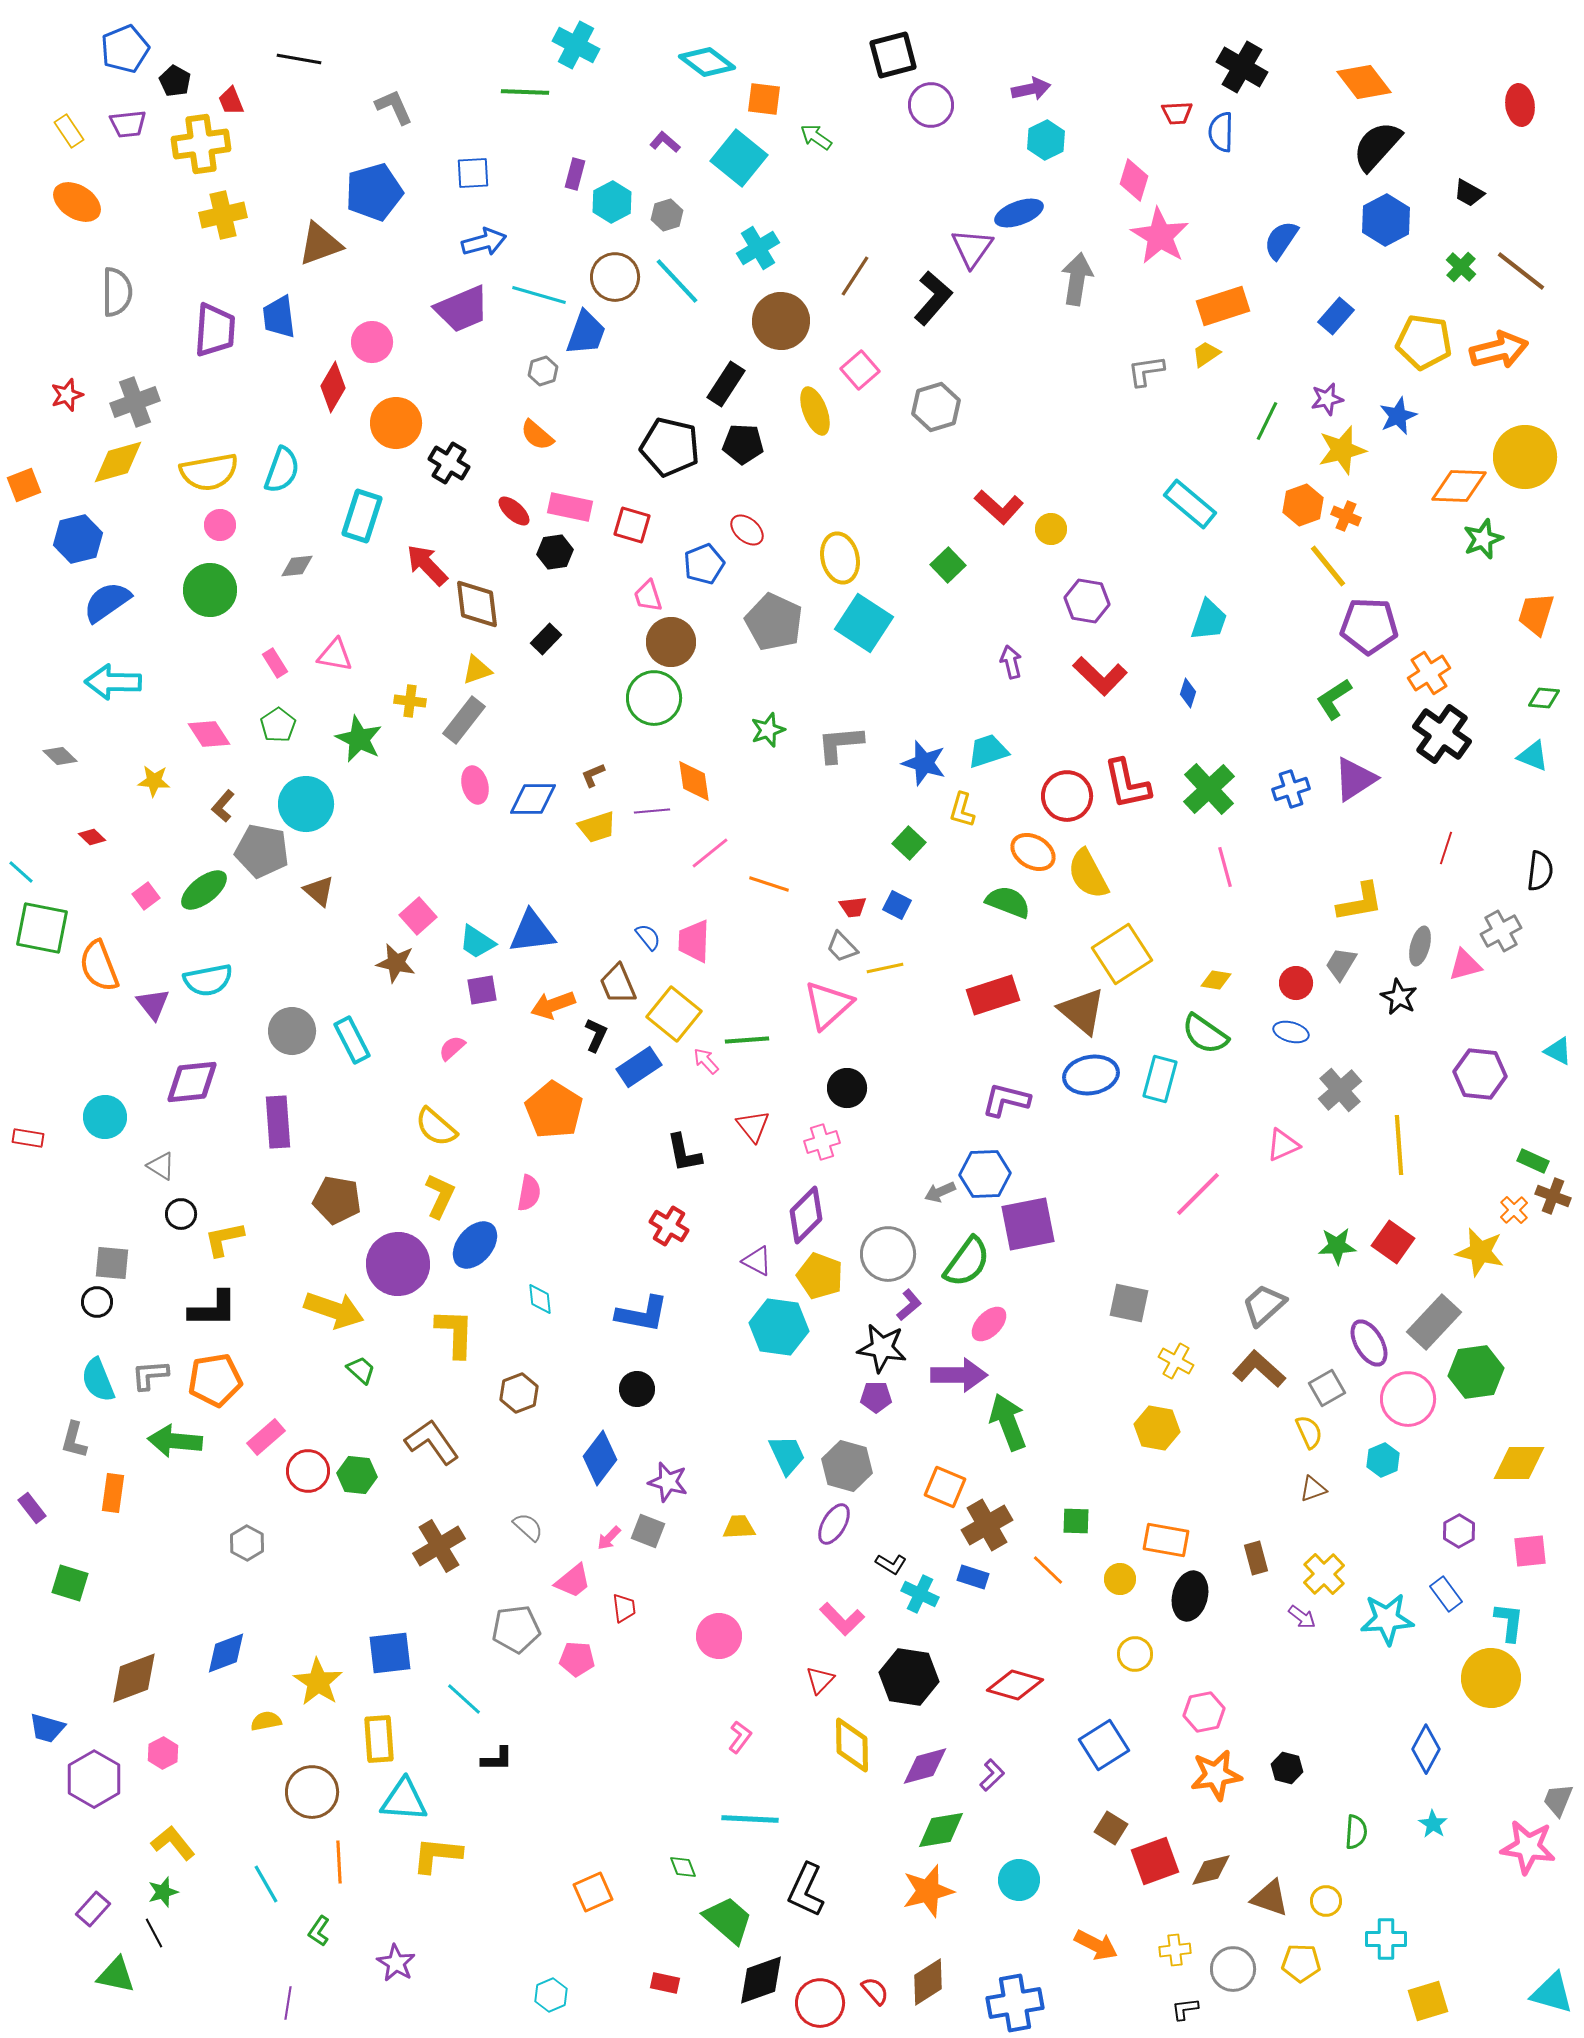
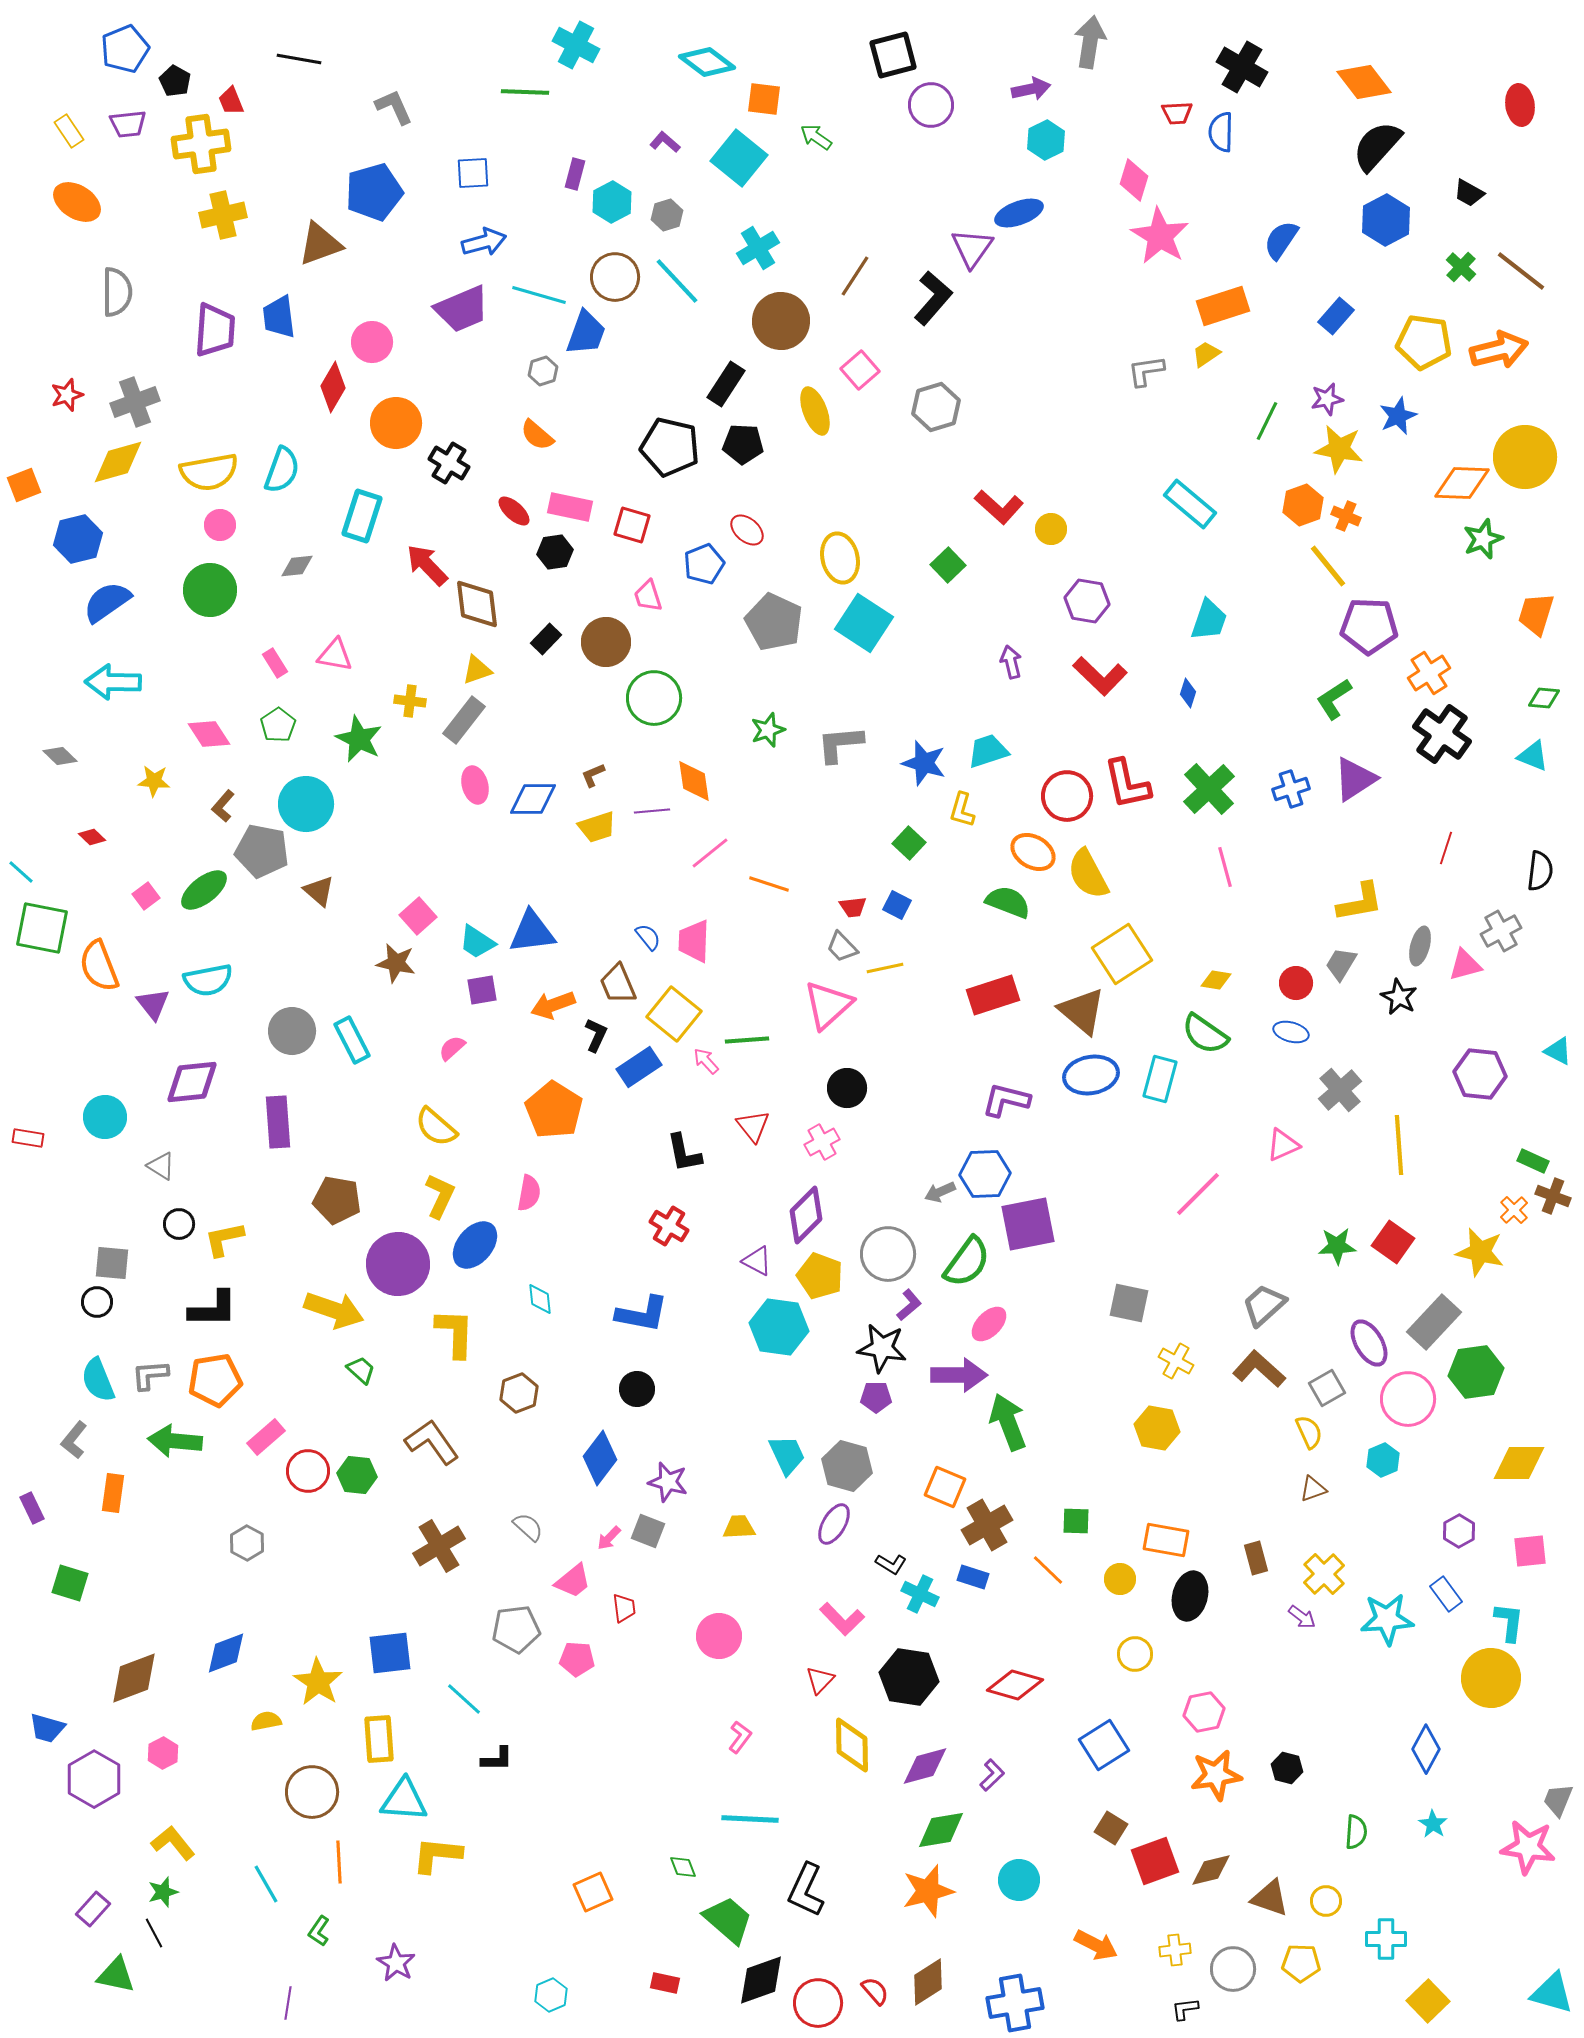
gray arrow at (1077, 279): moved 13 px right, 237 px up
yellow star at (1342, 450): moved 3 px left, 1 px up; rotated 24 degrees clockwise
orange diamond at (1459, 486): moved 3 px right, 3 px up
brown circle at (671, 642): moved 65 px left
pink cross at (822, 1142): rotated 12 degrees counterclockwise
black circle at (181, 1214): moved 2 px left, 10 px down
gray L-shape at (74, 1440): rotated 24 degrees clockwise
purple rectangle at (32, 1508): rotated 12 degrees clockwise
yellow square at (1428, 2001): rotated 27 degrees counterclockwise
red circle at (820, 2003): moved 2 px left
